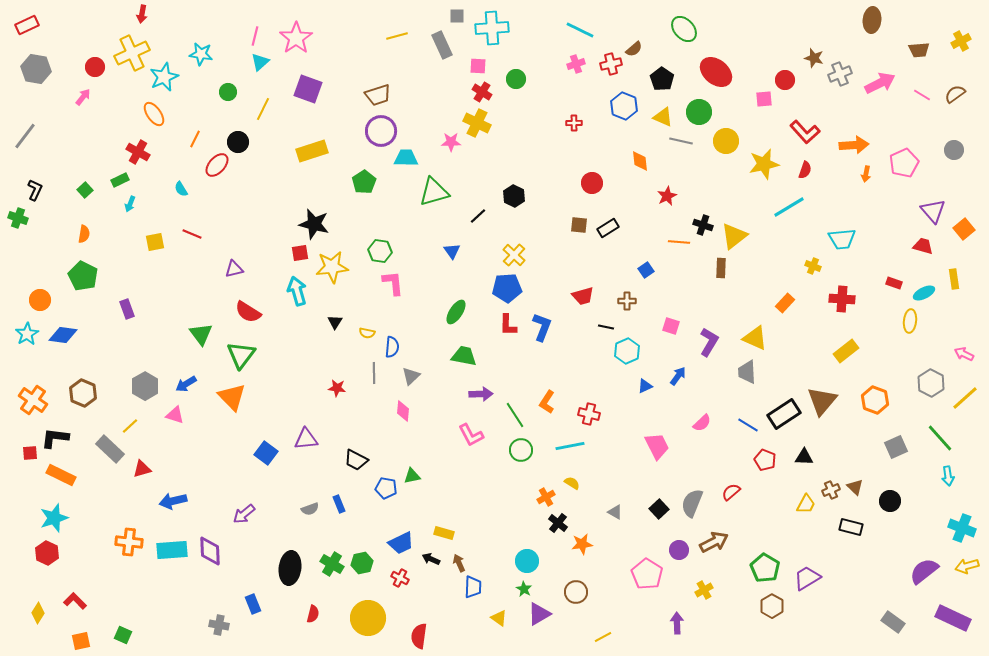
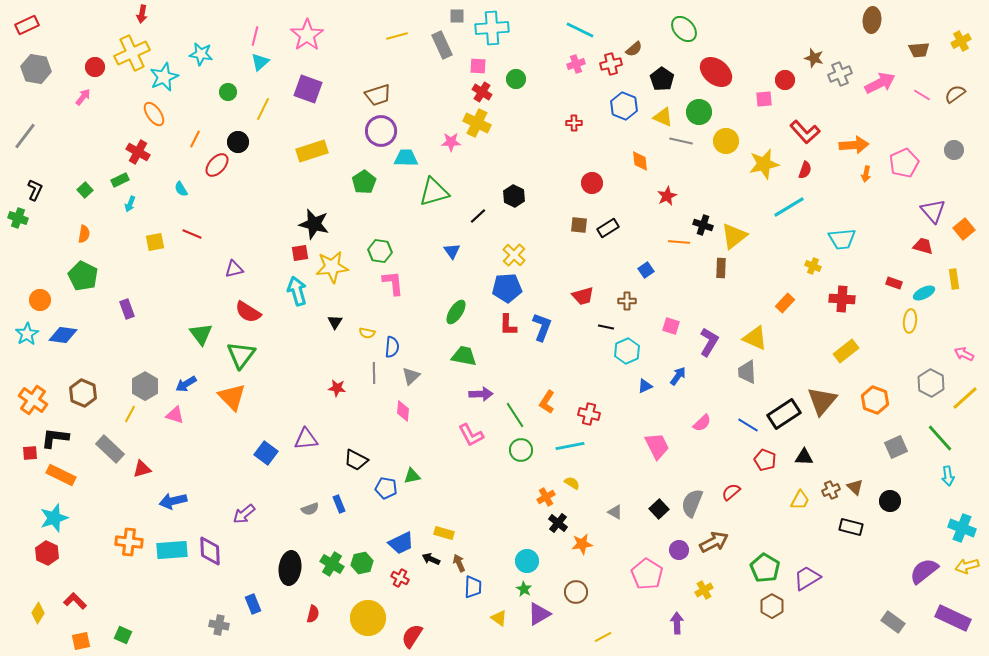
pink star at (296, 38): moved 11 px right, 3 px up
yellow line at (130, 426): moved 12 px up; rotated 18 degrees counterclockwise
yellow trapezoid at (806, 504): moved 6 px left, 4 px up
red semicircle at (419, 636): moved 7 px left; rotated 25 degrees clockwise
